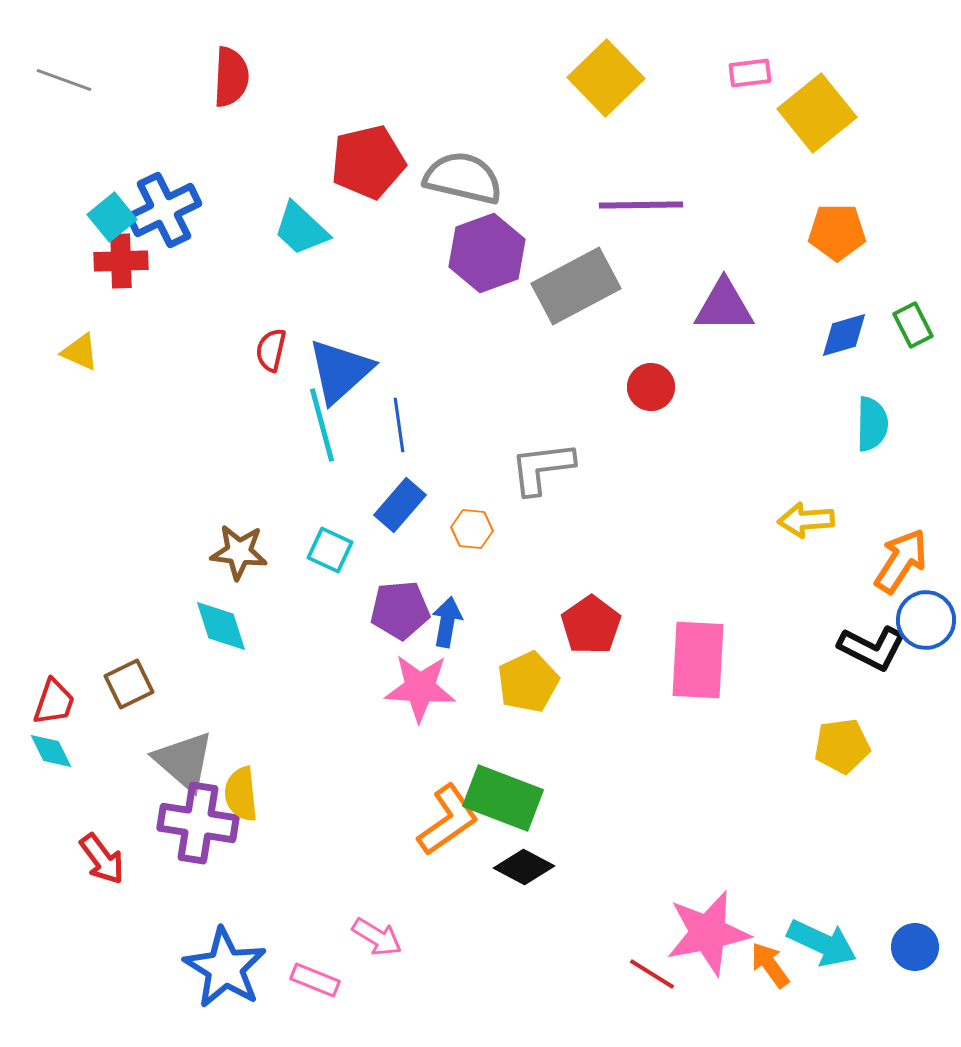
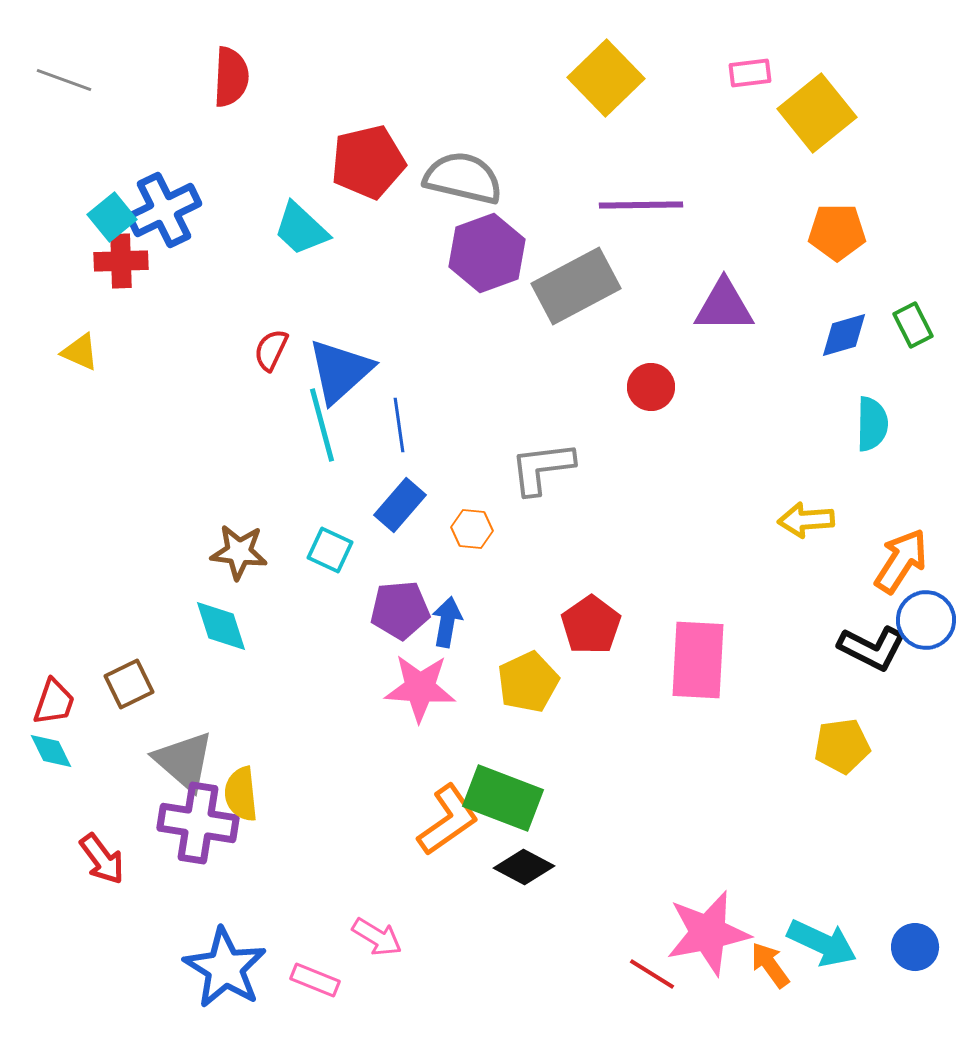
red semicircle at (271, 350): rotated 12 degrees clockwise
